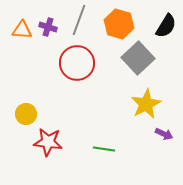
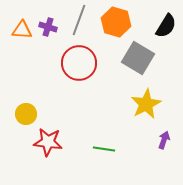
orange hexagon: moved 3 px left, 2 px up
gray square: rotated 16 degrees counterclockwise
red circle: moved 2 px right
purple arrow: moved 6 px down; rotated 96 degrees counterclockwise
